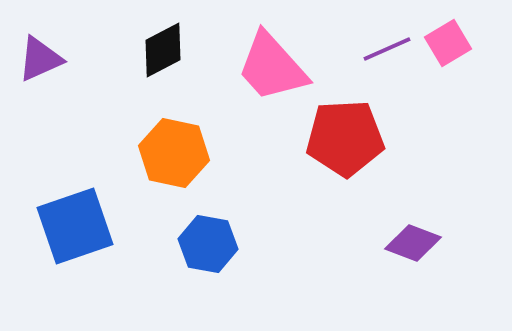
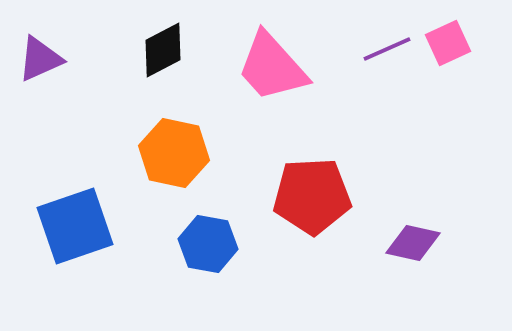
pink square: rotated 6 degrees clockwise
red pentagon: moved 33 px left, 58 px down
purple diamond: rotated 8 degrees counterclockwise
